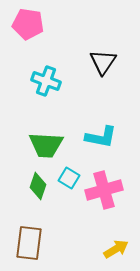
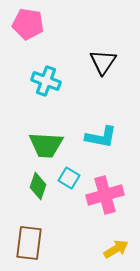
pink cross: moved 1 px right, 5 px down
